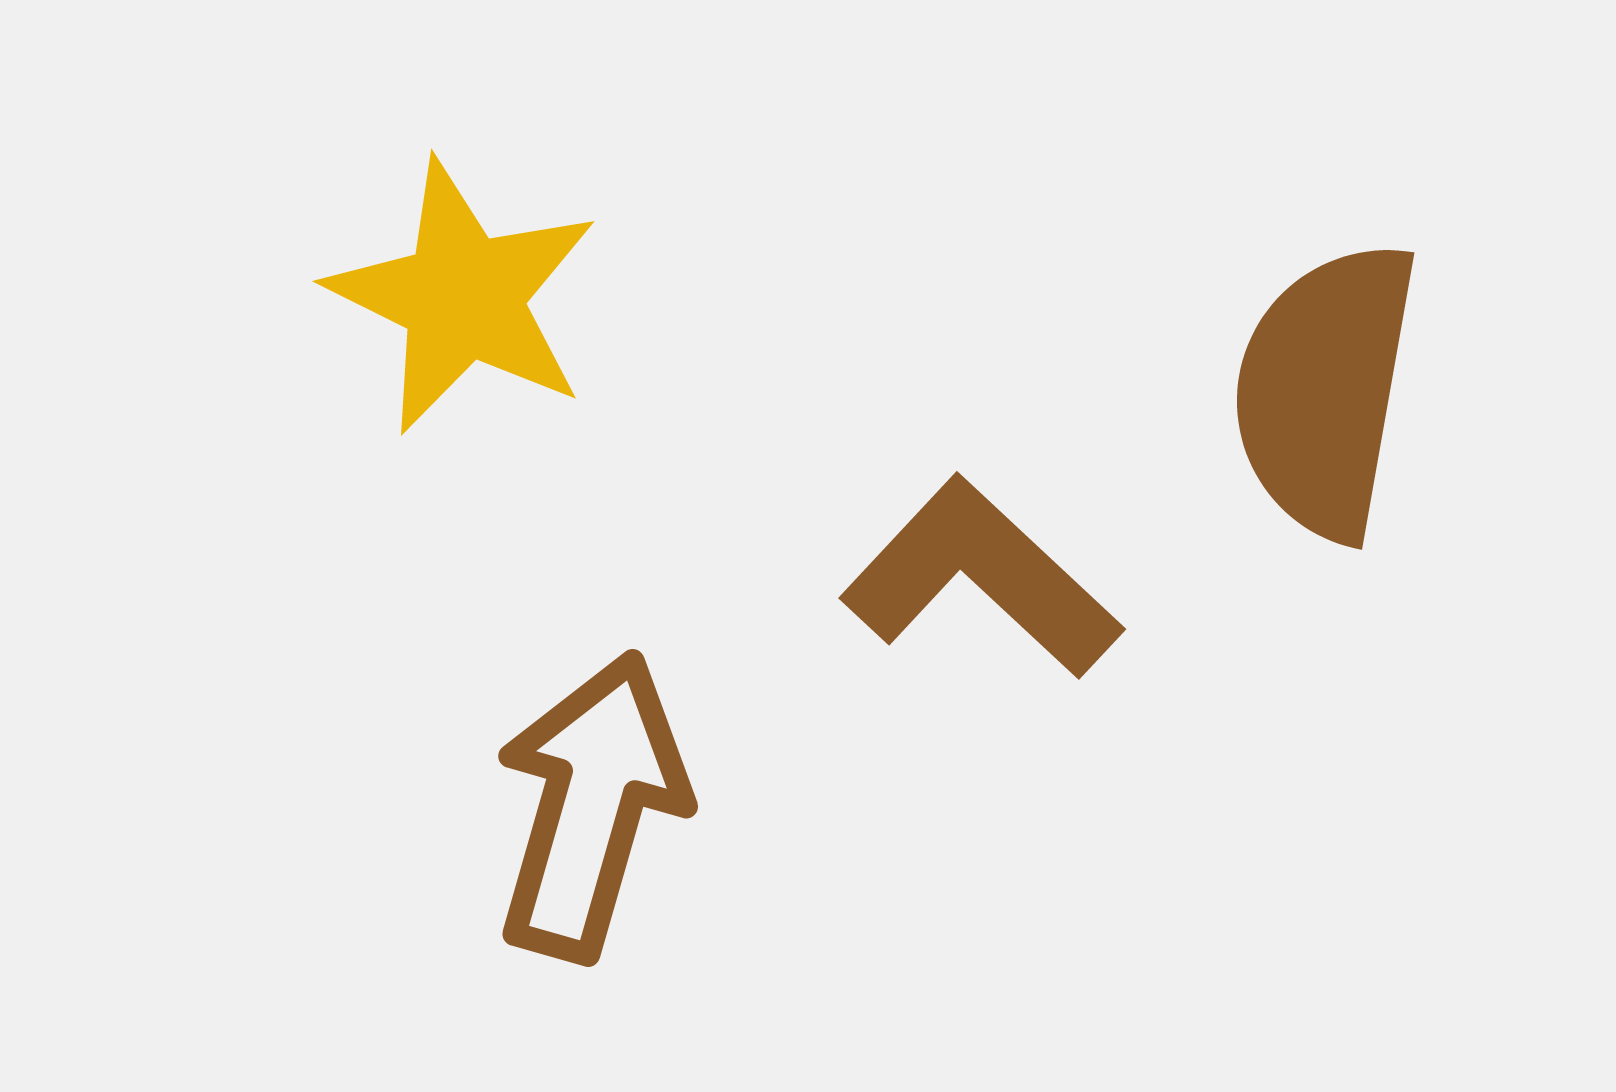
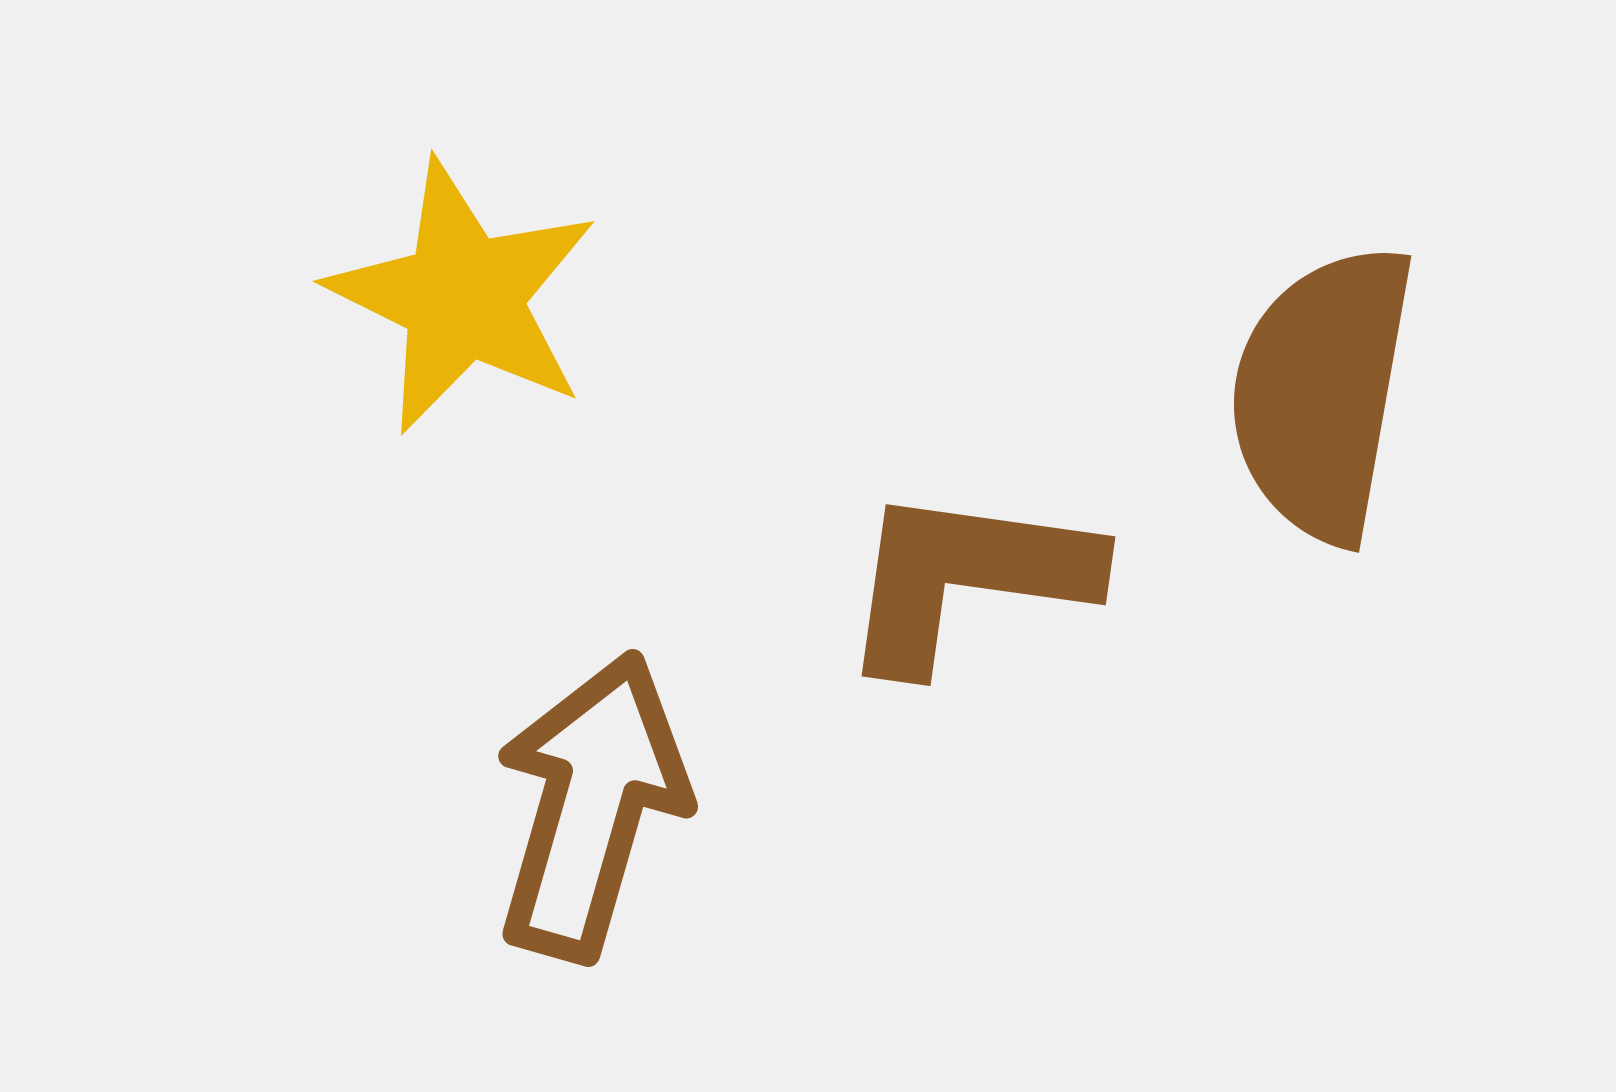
brown semicircle: moved 3 px left, 3 px down
brown L-shape: moved 14 px left; rotated 35 degrees counterclockwise
